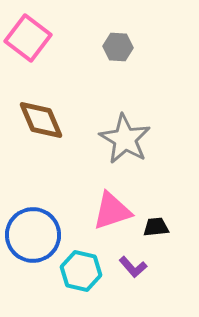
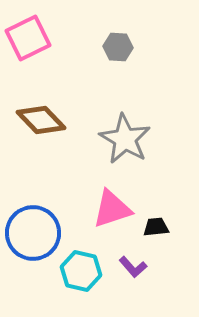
pink square: rotated 27 degrees clockwise
brown diamond: rotated 21 degrees counterclockwise
pink triangle: moved 2 px up
blue circle: moved 2 px up
